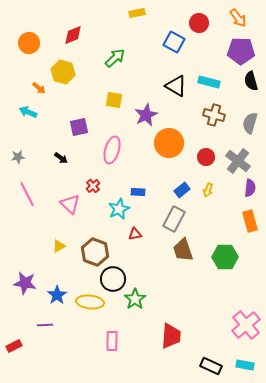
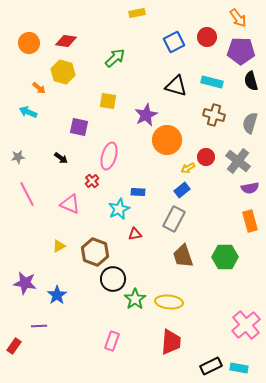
red circle at (199, 23): moved 8 px right, 14 px down
red diamond at (73, 35): moved 7 px left, 6 px down; rotated 30 degrees clockwise
blue square at (174, 42): rotated 35 degrees clockwise
cyan rectangle at (209, 82): moved 3 px right
black triangle at (176, 86): rotated 15 degrees counterclockwise
yellow square at (114, 100): moved 6 px left, 1 px down
purple square at (79, 127): rotated 24 degrees clockwise
orange circle at (169, 143): moved 2 px left, 3 px up
pink ellipse at (112, 150): moved 3 px left, 6 px down
red cross at (93, 186): moved 1 px left, 5 px up
purple semicircle at (250, 188): rotated 72 degrees clockwise
yellow arrow at (208, 190): moved 20 px left, 22 px up; rotated 40 degrees clockwise
pink triangle at (70, 204): rotated 20 degrees counterclockwise
brown trapezoid at (183, 250): moved 6 px down
yellow ellipse at (90, 302): moved 79 px right
purple line at (45, 325): moved 6 px left, 1 px down
red trapezoid at (171, 336): moved 6 px down
pink rectangle at (112, 341): rotated 18 degrees clockwise
red rectangle at (14, 346): rotated 28 degrees counterclockwise
cyan rectangle at (245, 365): moved 6 px left, 3 px down
black rectangle at (211, 366): rotated 50 degrees counterclockwise
